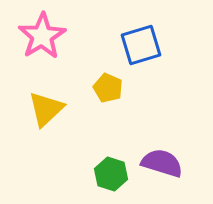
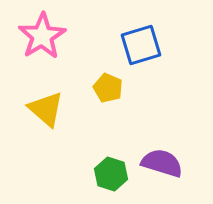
yellow triangle: rotated 36 degrees counterclockwise
